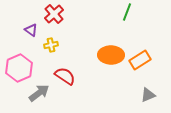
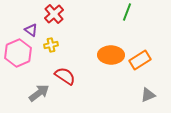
pink hexagon: moved 1 px left, 15 px up
